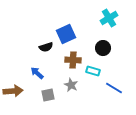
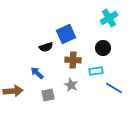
cyan rectangle: moved 3 px right; rotated 24 degrees counterclockwise
